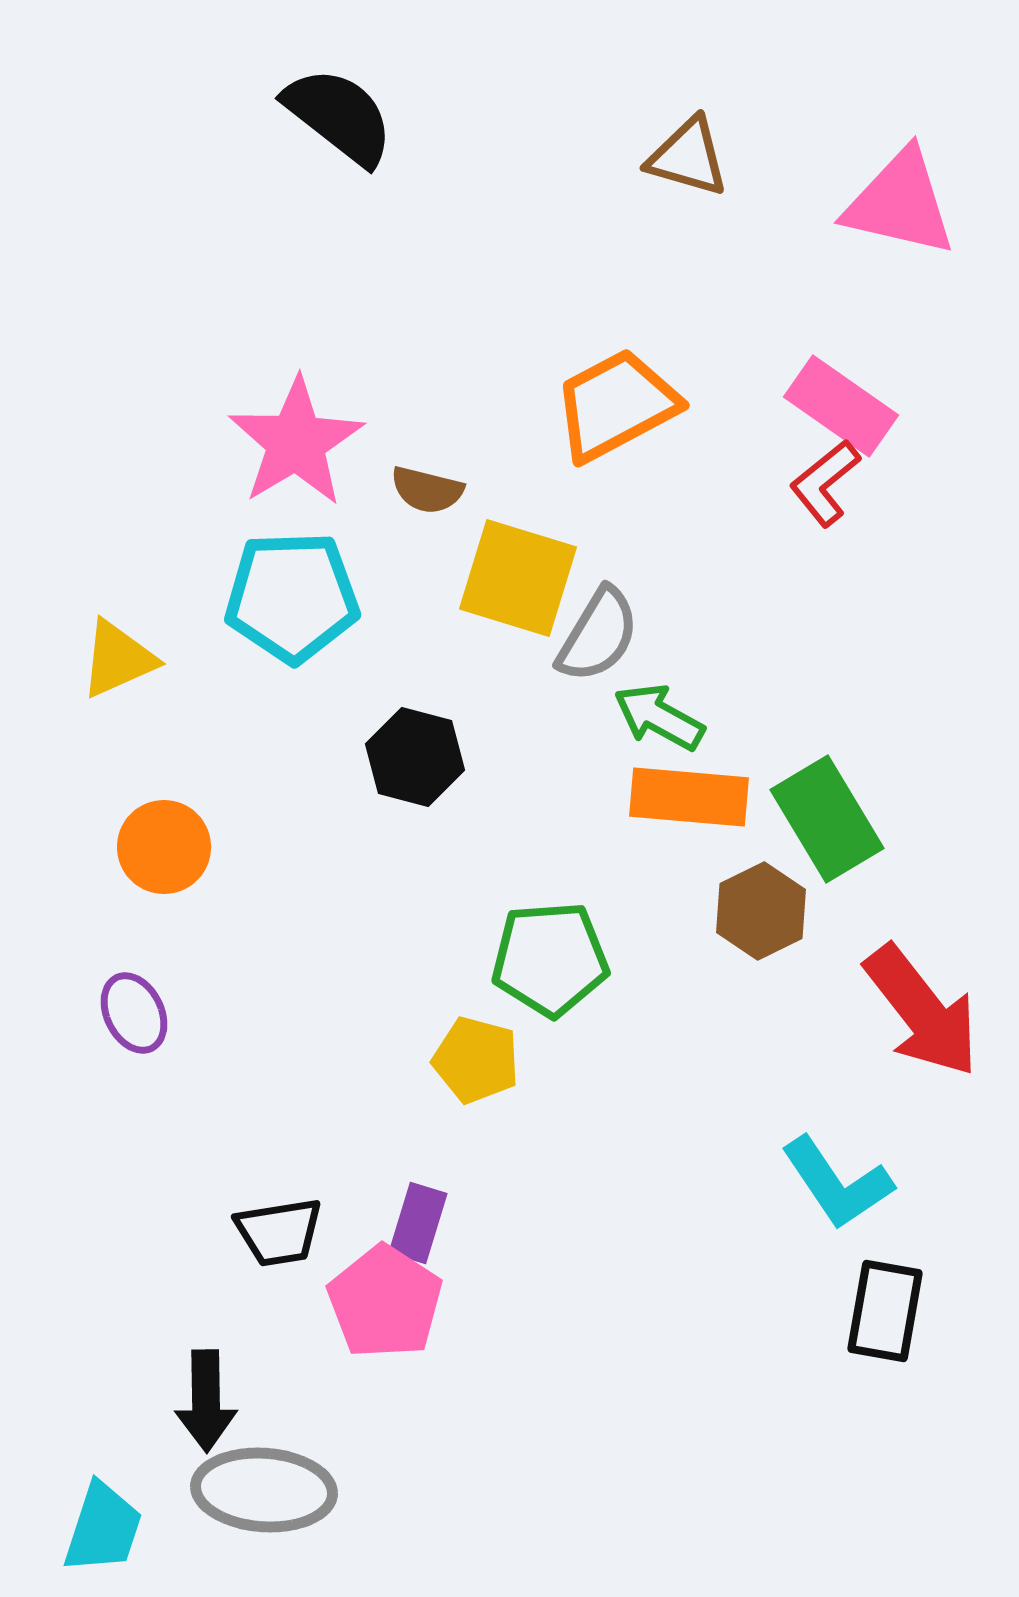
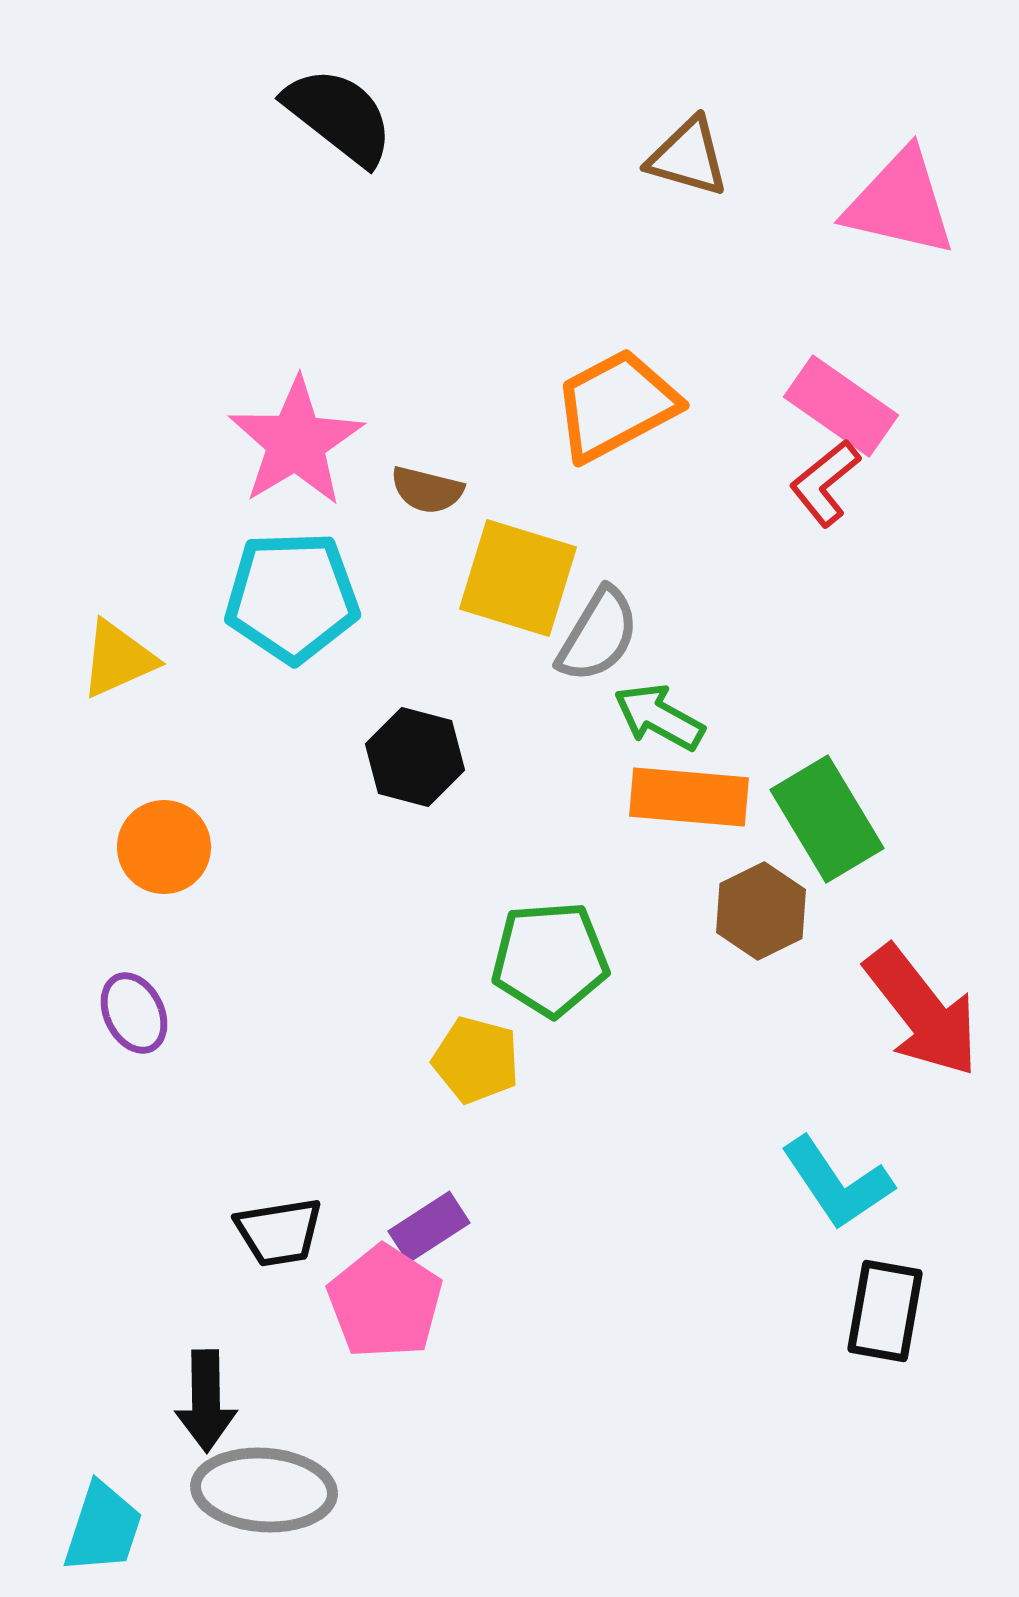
purple rectangle: moved 11 px right, 4 px down; rotated 40 degrees clockwise
